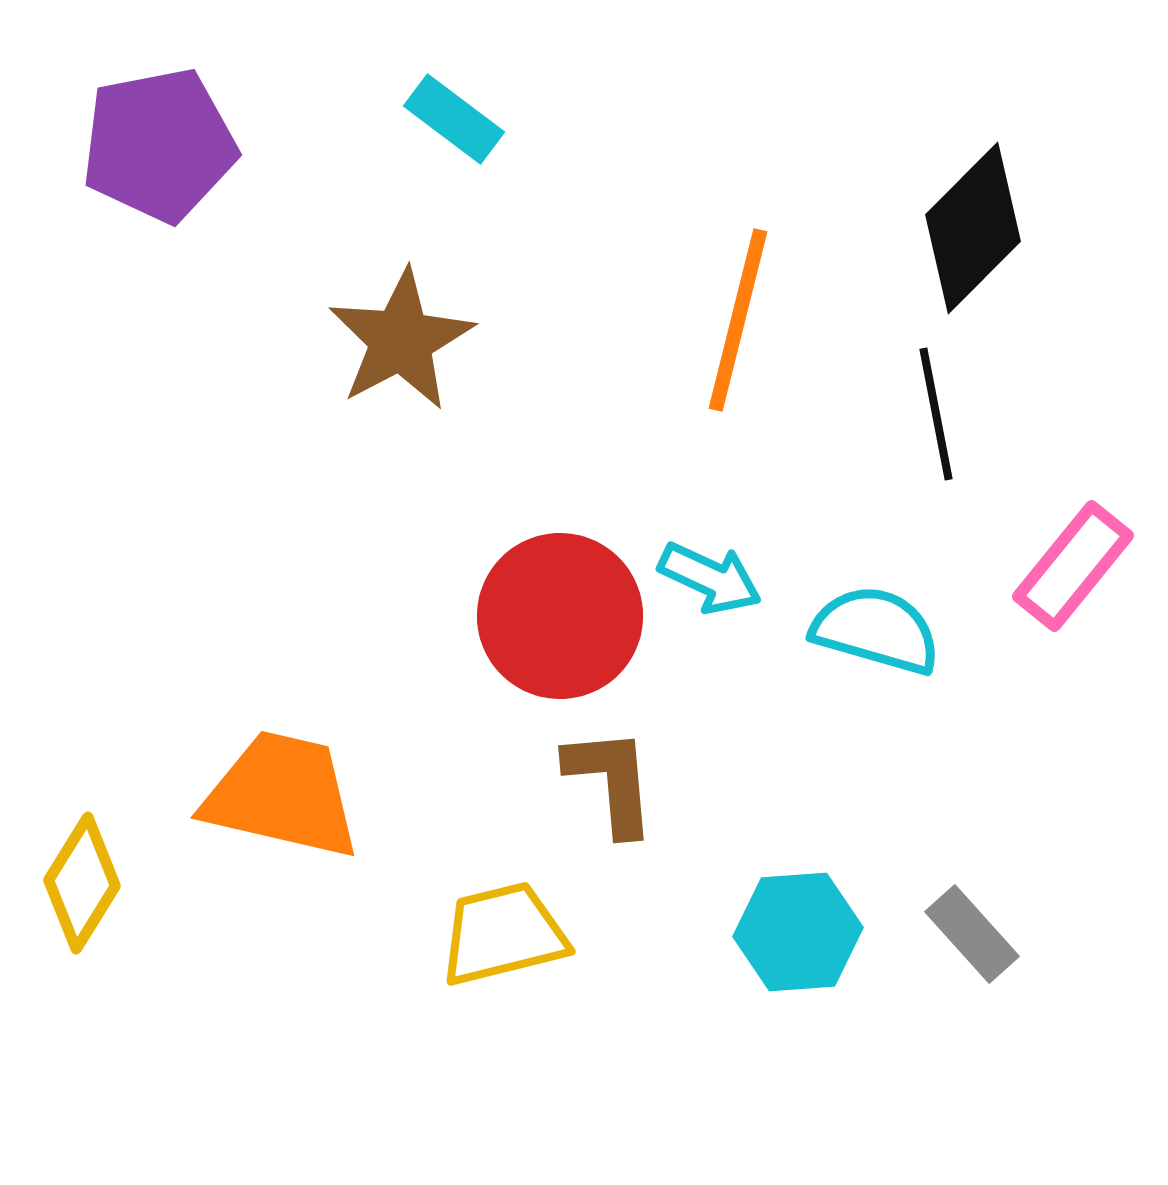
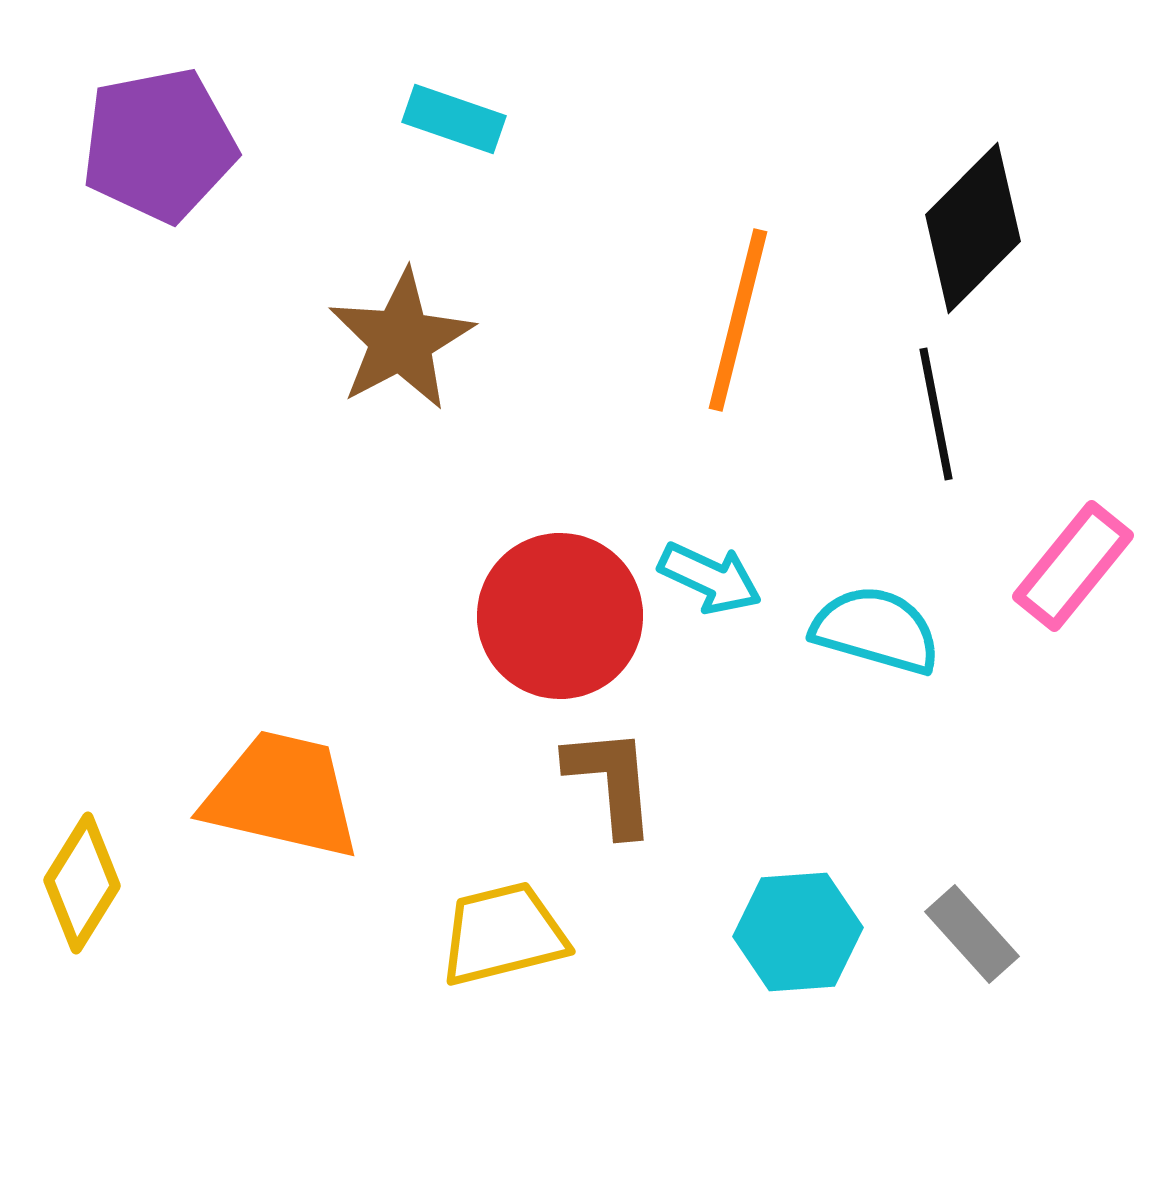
cyan rectangle: rotated 18 degrees counterclockwise
